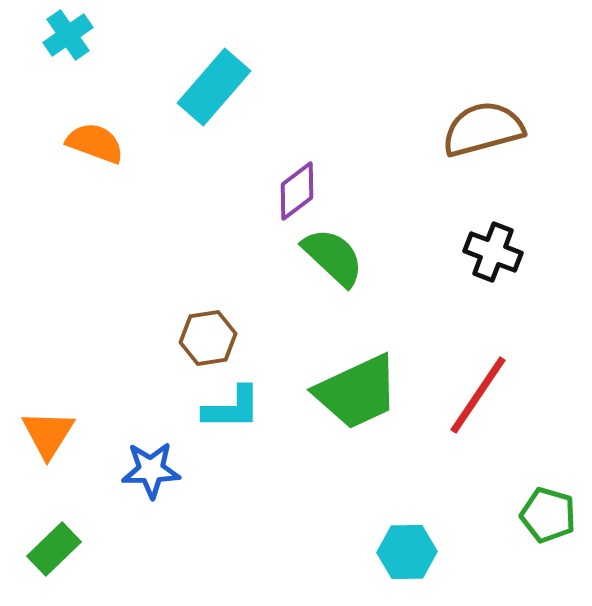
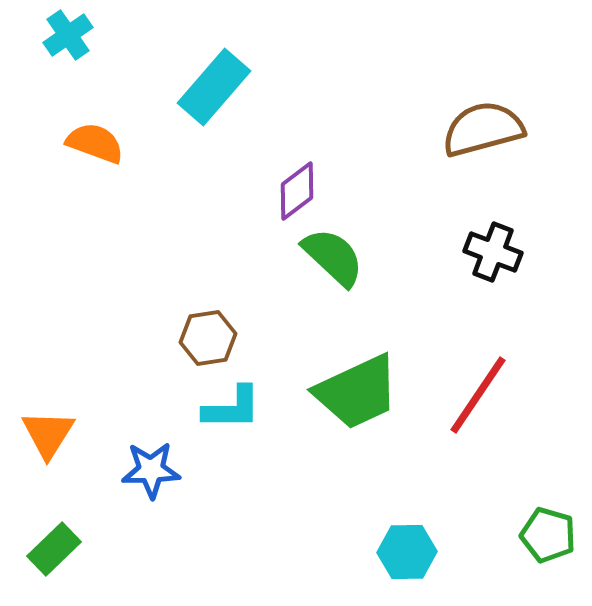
green pentagon: moved 20 px down
